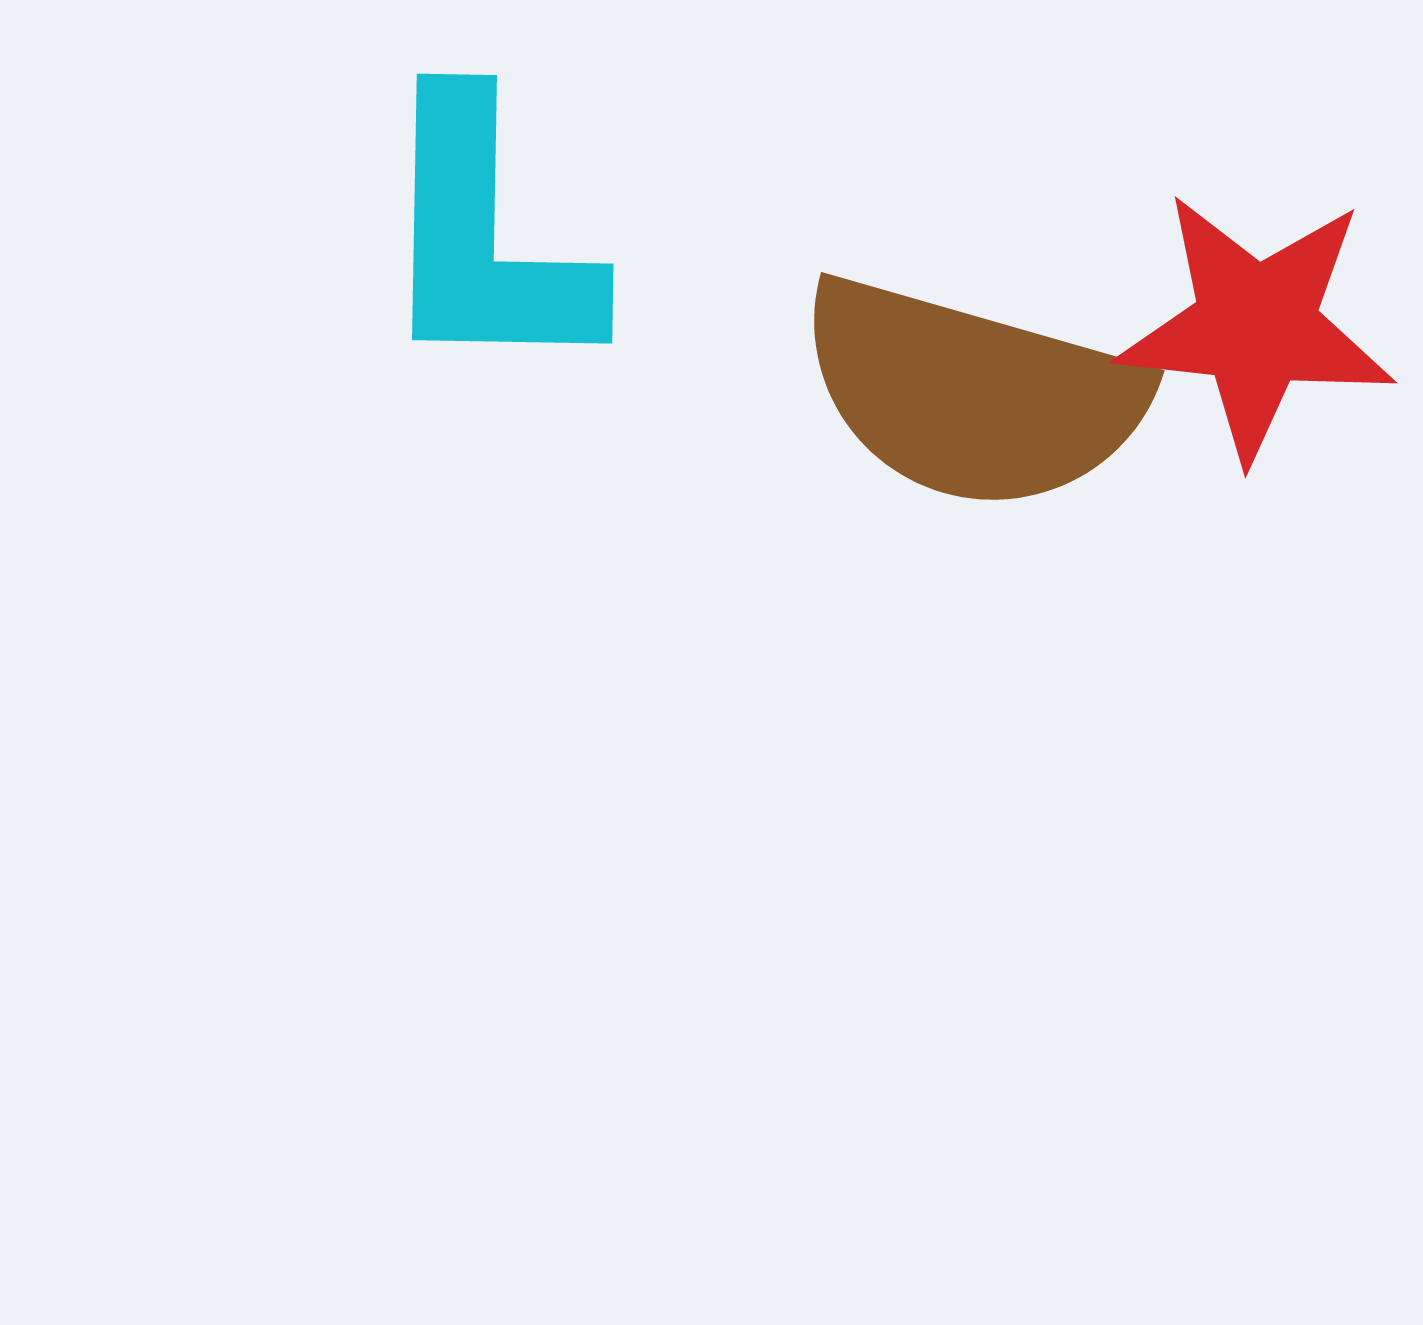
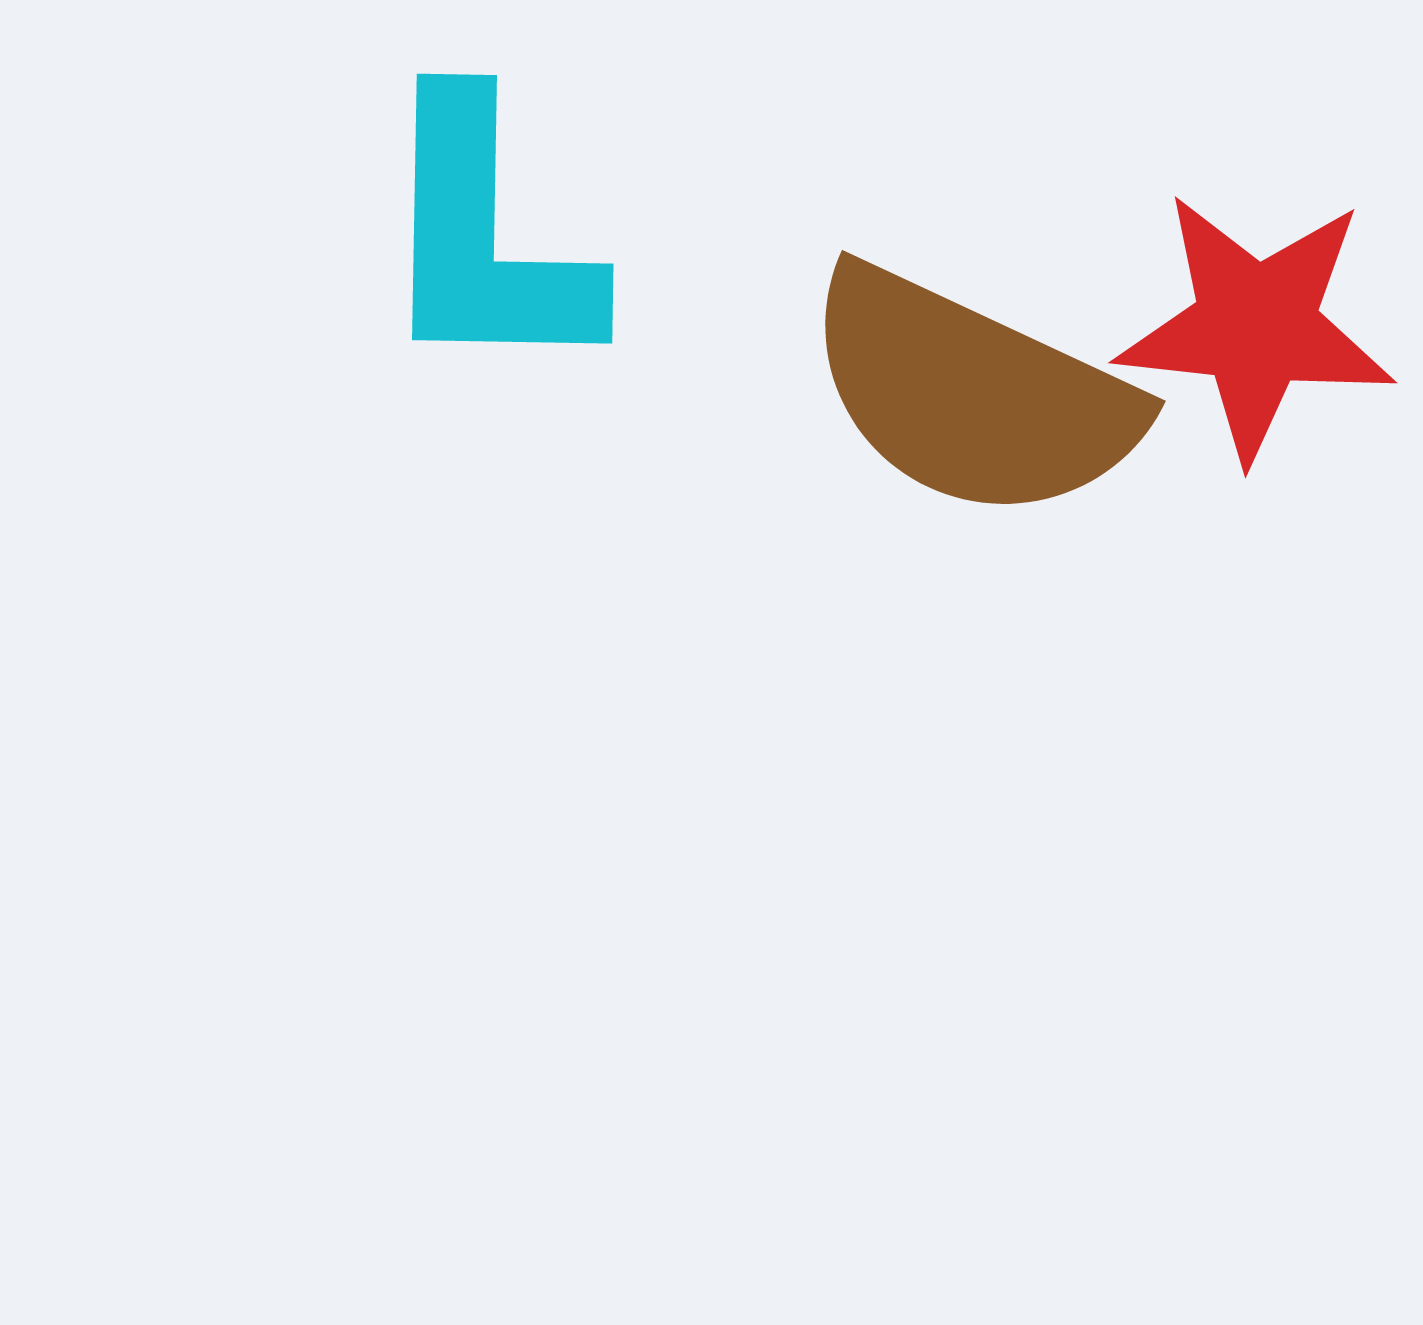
brown semicircle: rotated 9 degrees clockwise
